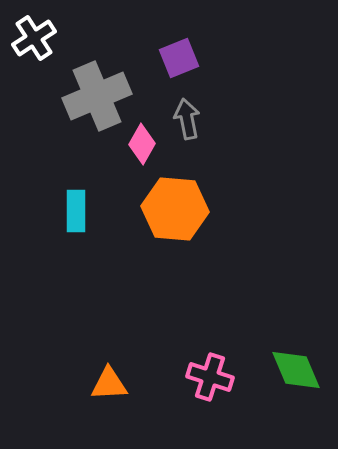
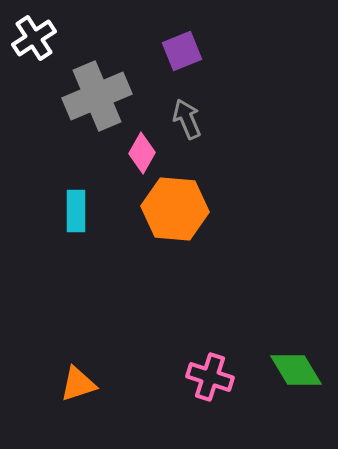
purple square: moved 3 px right, 7 px up
gray arrow: rotated 12 degrees counterclockwise
pink diamond: moved 9 px down
green diamond: rotated 8 degrees counterclockwise
orange triangle: moved 31 px left; rotated 15 degrees counterclockwise
